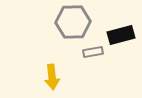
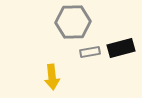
black rectangle: moved 13 px down
gray rectangle: moved 3 px left
